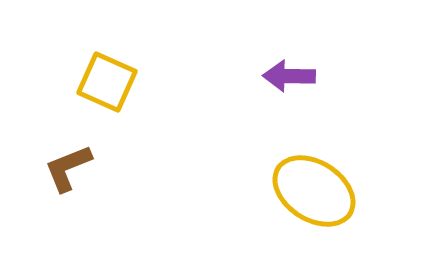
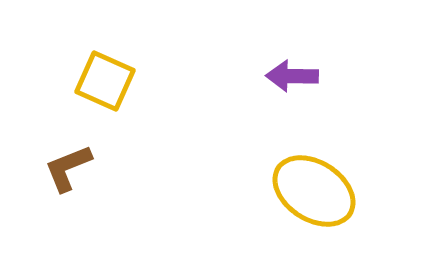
purple arrow: moved 3 px right
yellow square: moved 2 px left, 1 px up
